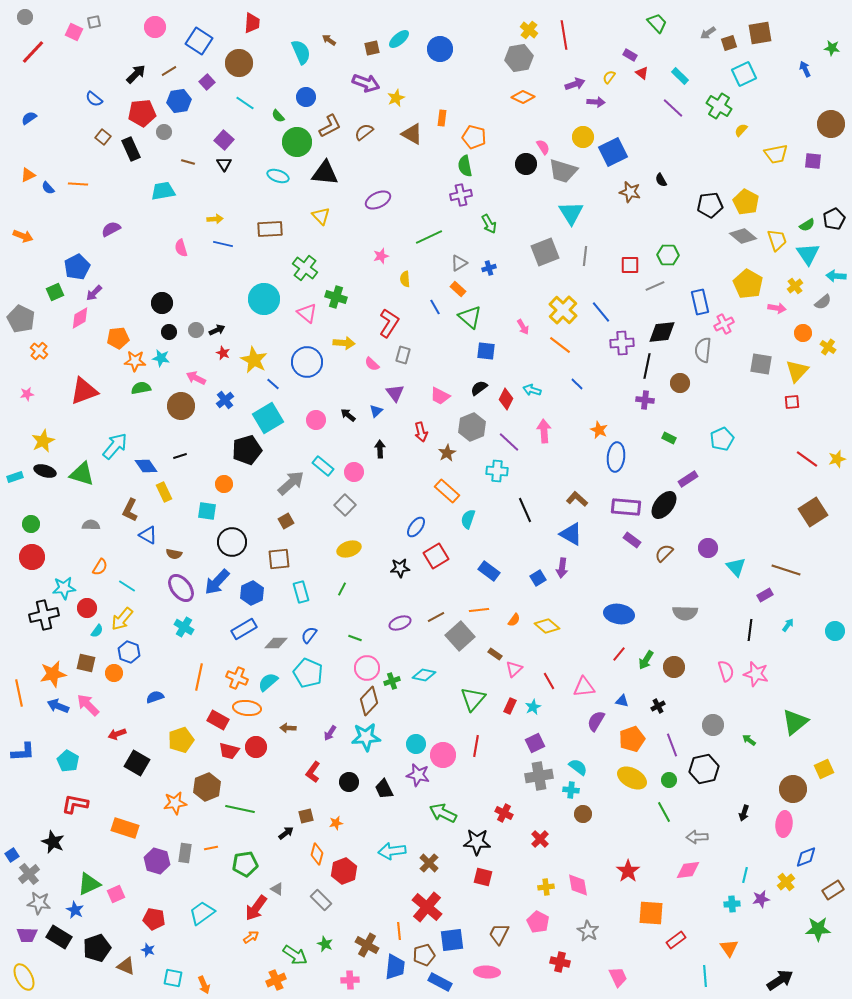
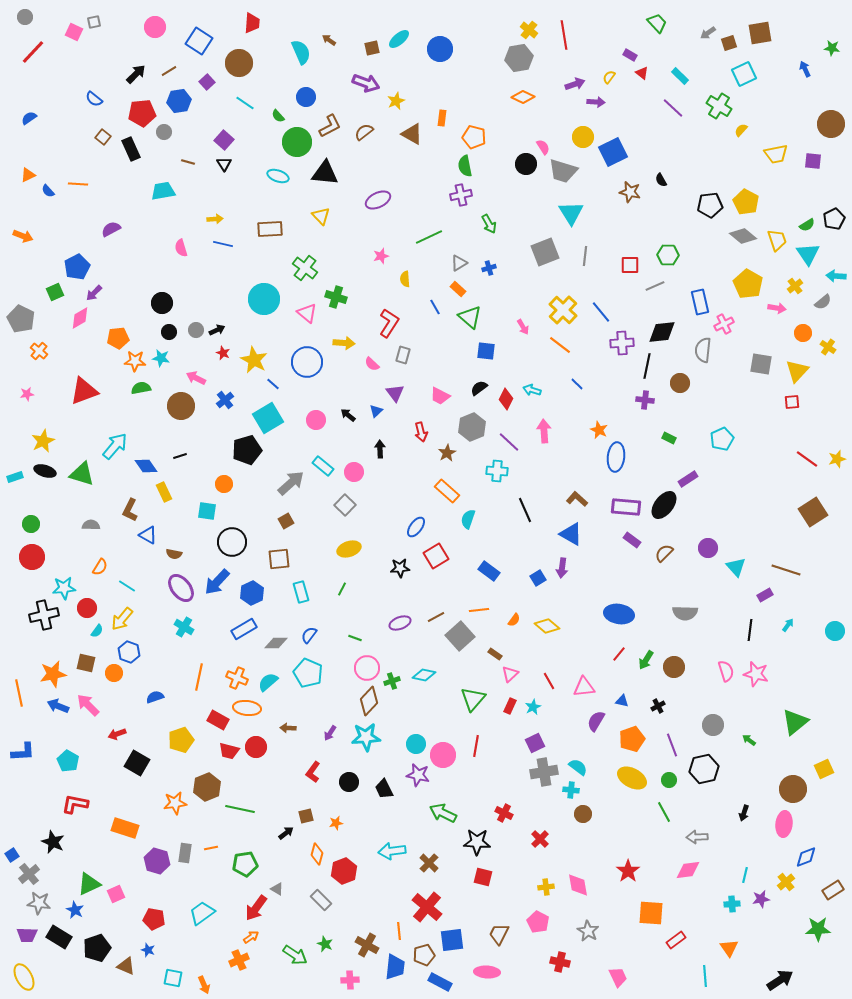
yellow star at (396, 98): moved 3 px down
blue semicircle at (48, 188): moved 3 px down
pink triangle at (514, 669): moved 4 px left, 5 px down
gray cross at (539, 776): moved 5 px right, 4 px up
orange cross at (276, 980): moved 37 px left, 20 px up
